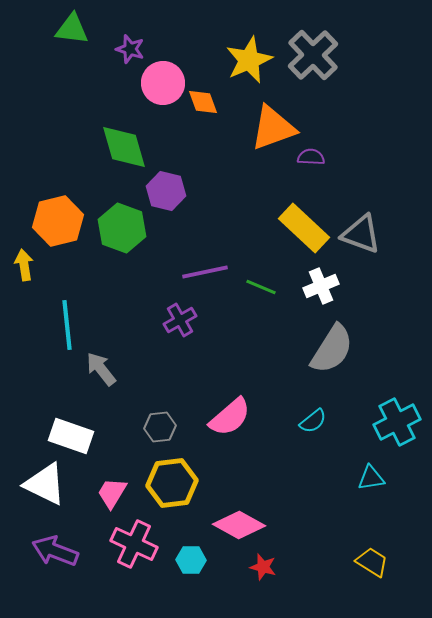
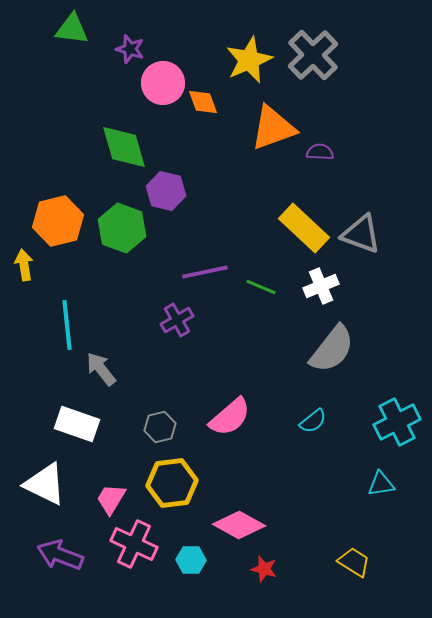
purple semicircle: moved 9 px right, 5 px up
purple cross: moved 3 px left
gray semicircle: rotated 6 degrees clockwise
gray hexagon: rotated 8 degrees counterclockwise
white rectangle: moved 6 px right, 12 px up
cyan triangle: moved 10 px right, 6 px down
pink trapezoid: moved 1 px left, 6 px down
purple arrow: moved 5 px right, 4 px down
yellow trapezoid: moved 18 px left
red star: moved 1 px right, 2 px down
